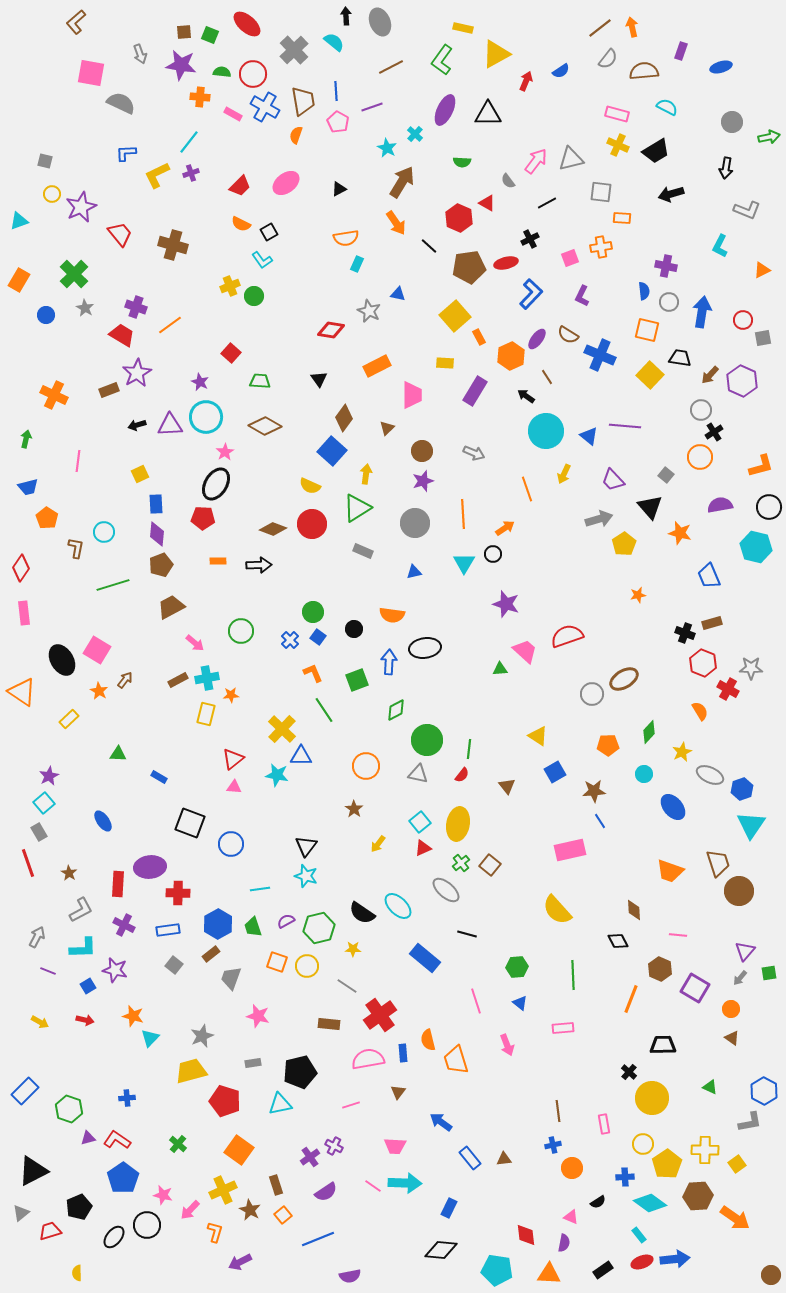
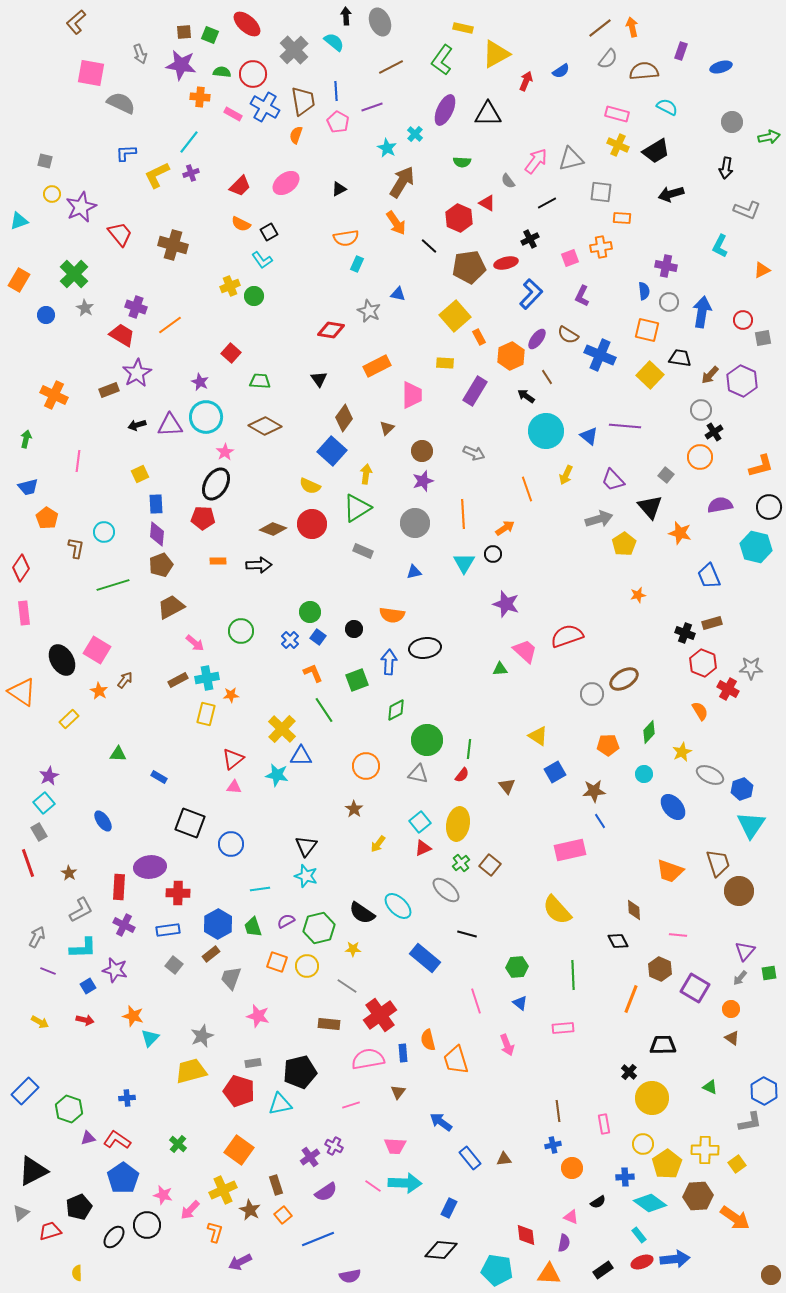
yellow arrow at (564, 474): moved 2 px right, 1 px down
green circle at (313, 612): moved 3 px left
red rectangle at (118, 884): moved 1 px right, 3 px down
red pentagon at (225, 1101): moved 14 px right, 10 px up
